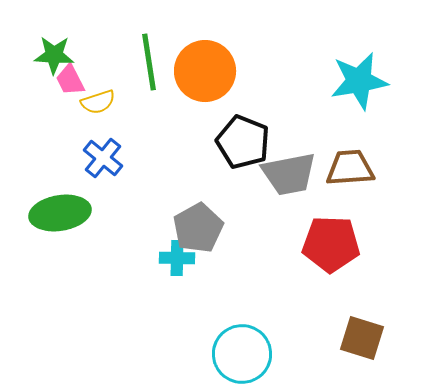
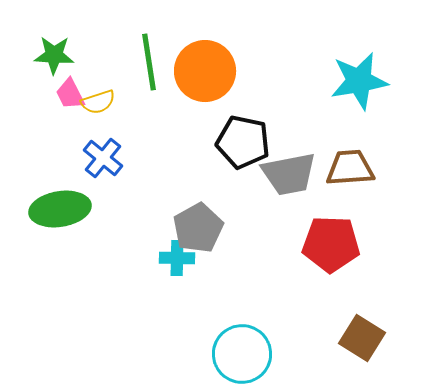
pink trapezoid: moved 14 px down
black pentagon: rotated 10 degrees counterclockwise
green ellipse: moved 4 px up
brown square: rotated 15 degrees clockwise
